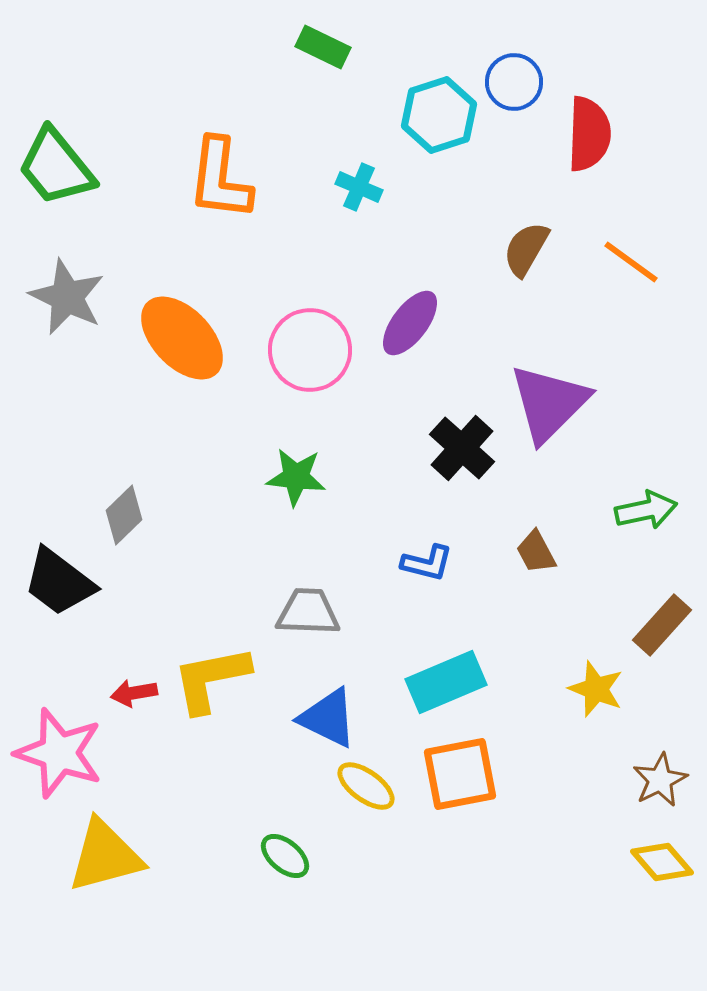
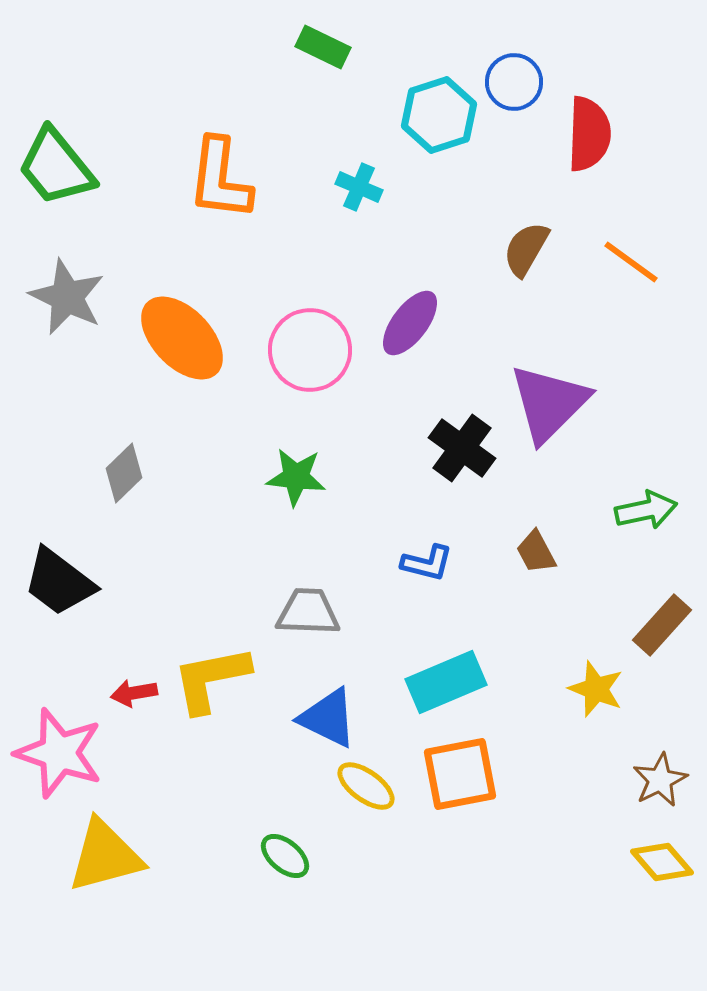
black cross: rotated 6 degrees counterclockwise
gray diamond: moved 42 px up
